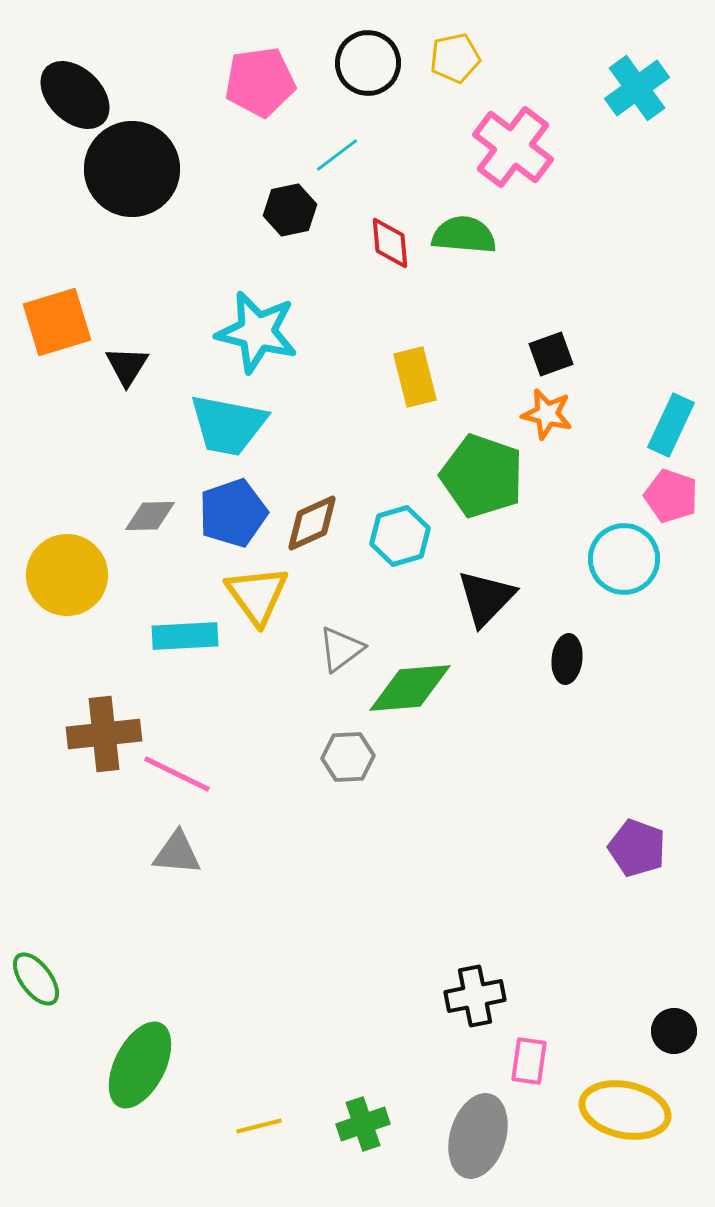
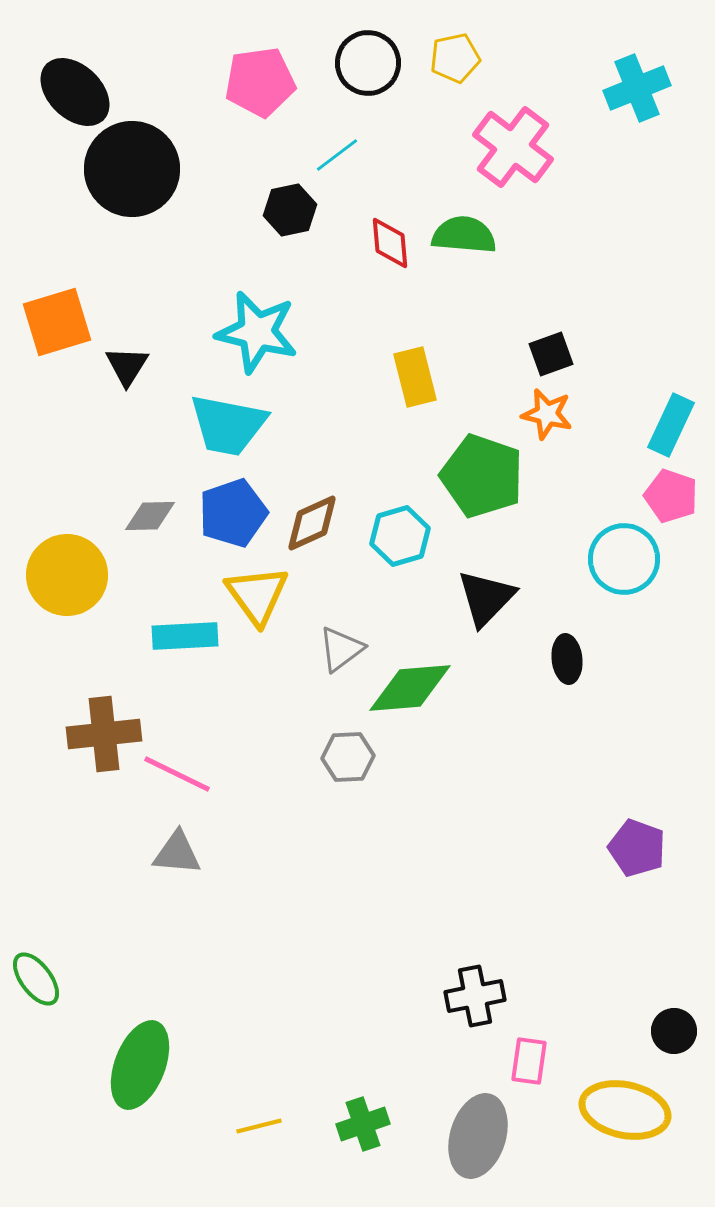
cyan cross at (637, 88): rotated 14 degrees clockwise
black ellipse at (75, 95): moved 3 px up
black ellipse at (567, 659): rotated 12 degrees counterclockwise
green ellipse at (140, 1065): rotated 6 degrees counterclockwise
